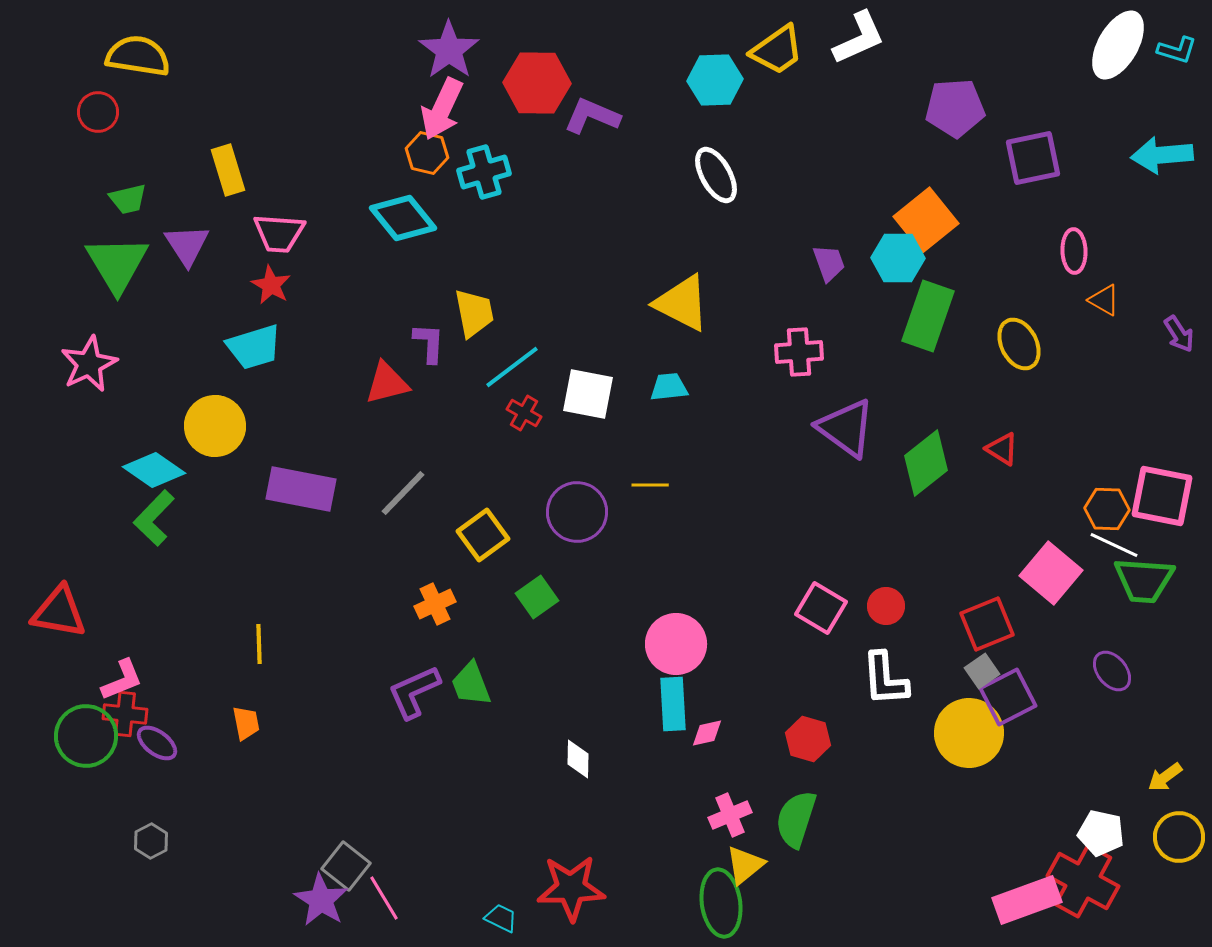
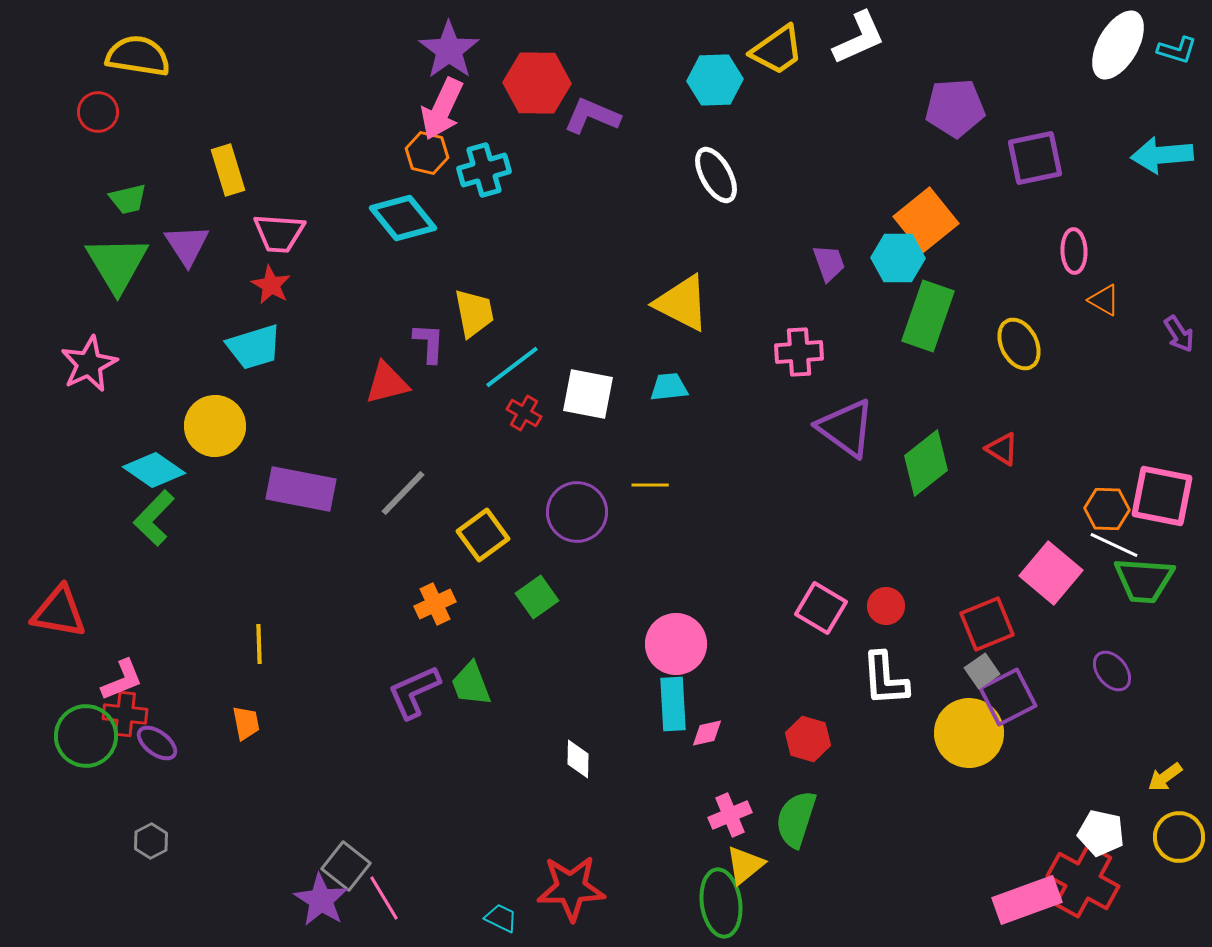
purple square at (1033, 158): moved 2 px right
cyan cross at (484, 172): moved 2 px up
